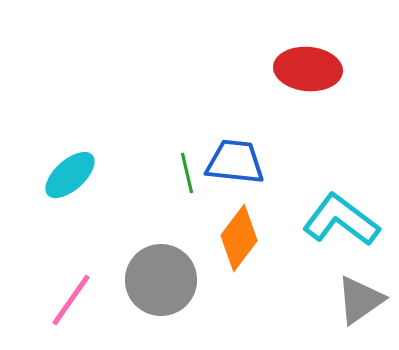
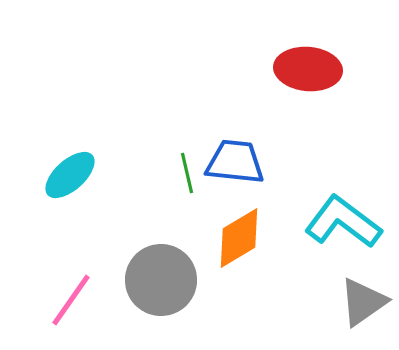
cyan L-shape: moved 2 px right, 2 px down
orange diamond: rotated 22 degrees clockwise
gray triangle: moved 3 px right, 2 px down
